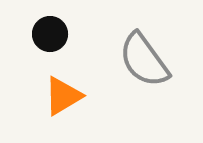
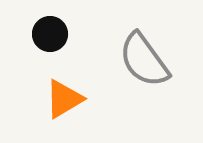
orange triangle: moved 1 px right, 3 px down
